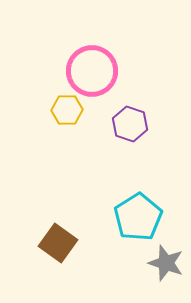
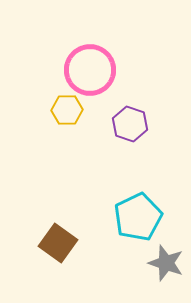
pink circle: moved 2 px left, 1 px up
cyan pentagon: rotated 6 degrees clockwise
